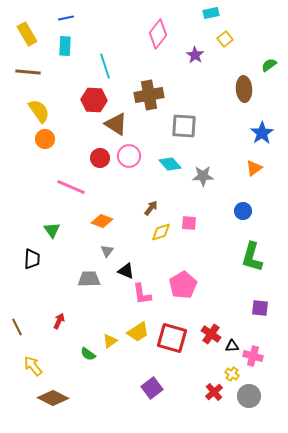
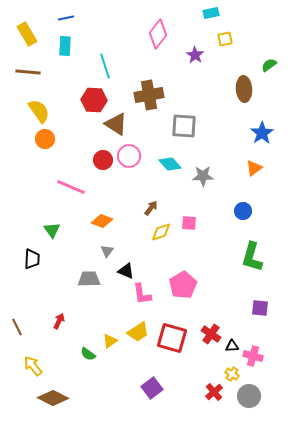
yellow square at (225, 39): rotated 28 degrees clockwise
red circle at (100, 158): moved 3 px right, 2 px down
